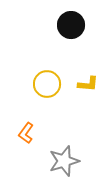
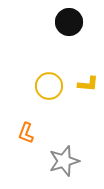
black circle: moved 2 px left, 3 px up
yellow circle: moved 2 px right, 2 px down
orange L-shape: rotated 15 degrees counterclockwise
